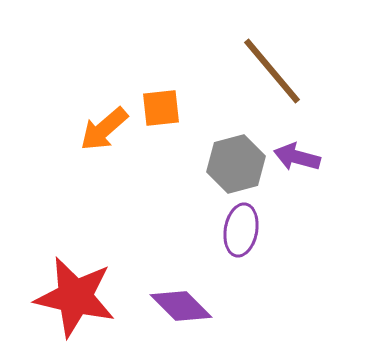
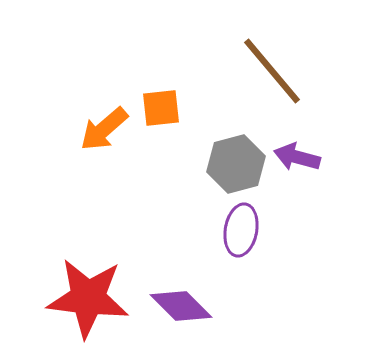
red star: moved 13 px right, 1 px down; rotated 6 degrees counterclockwise
